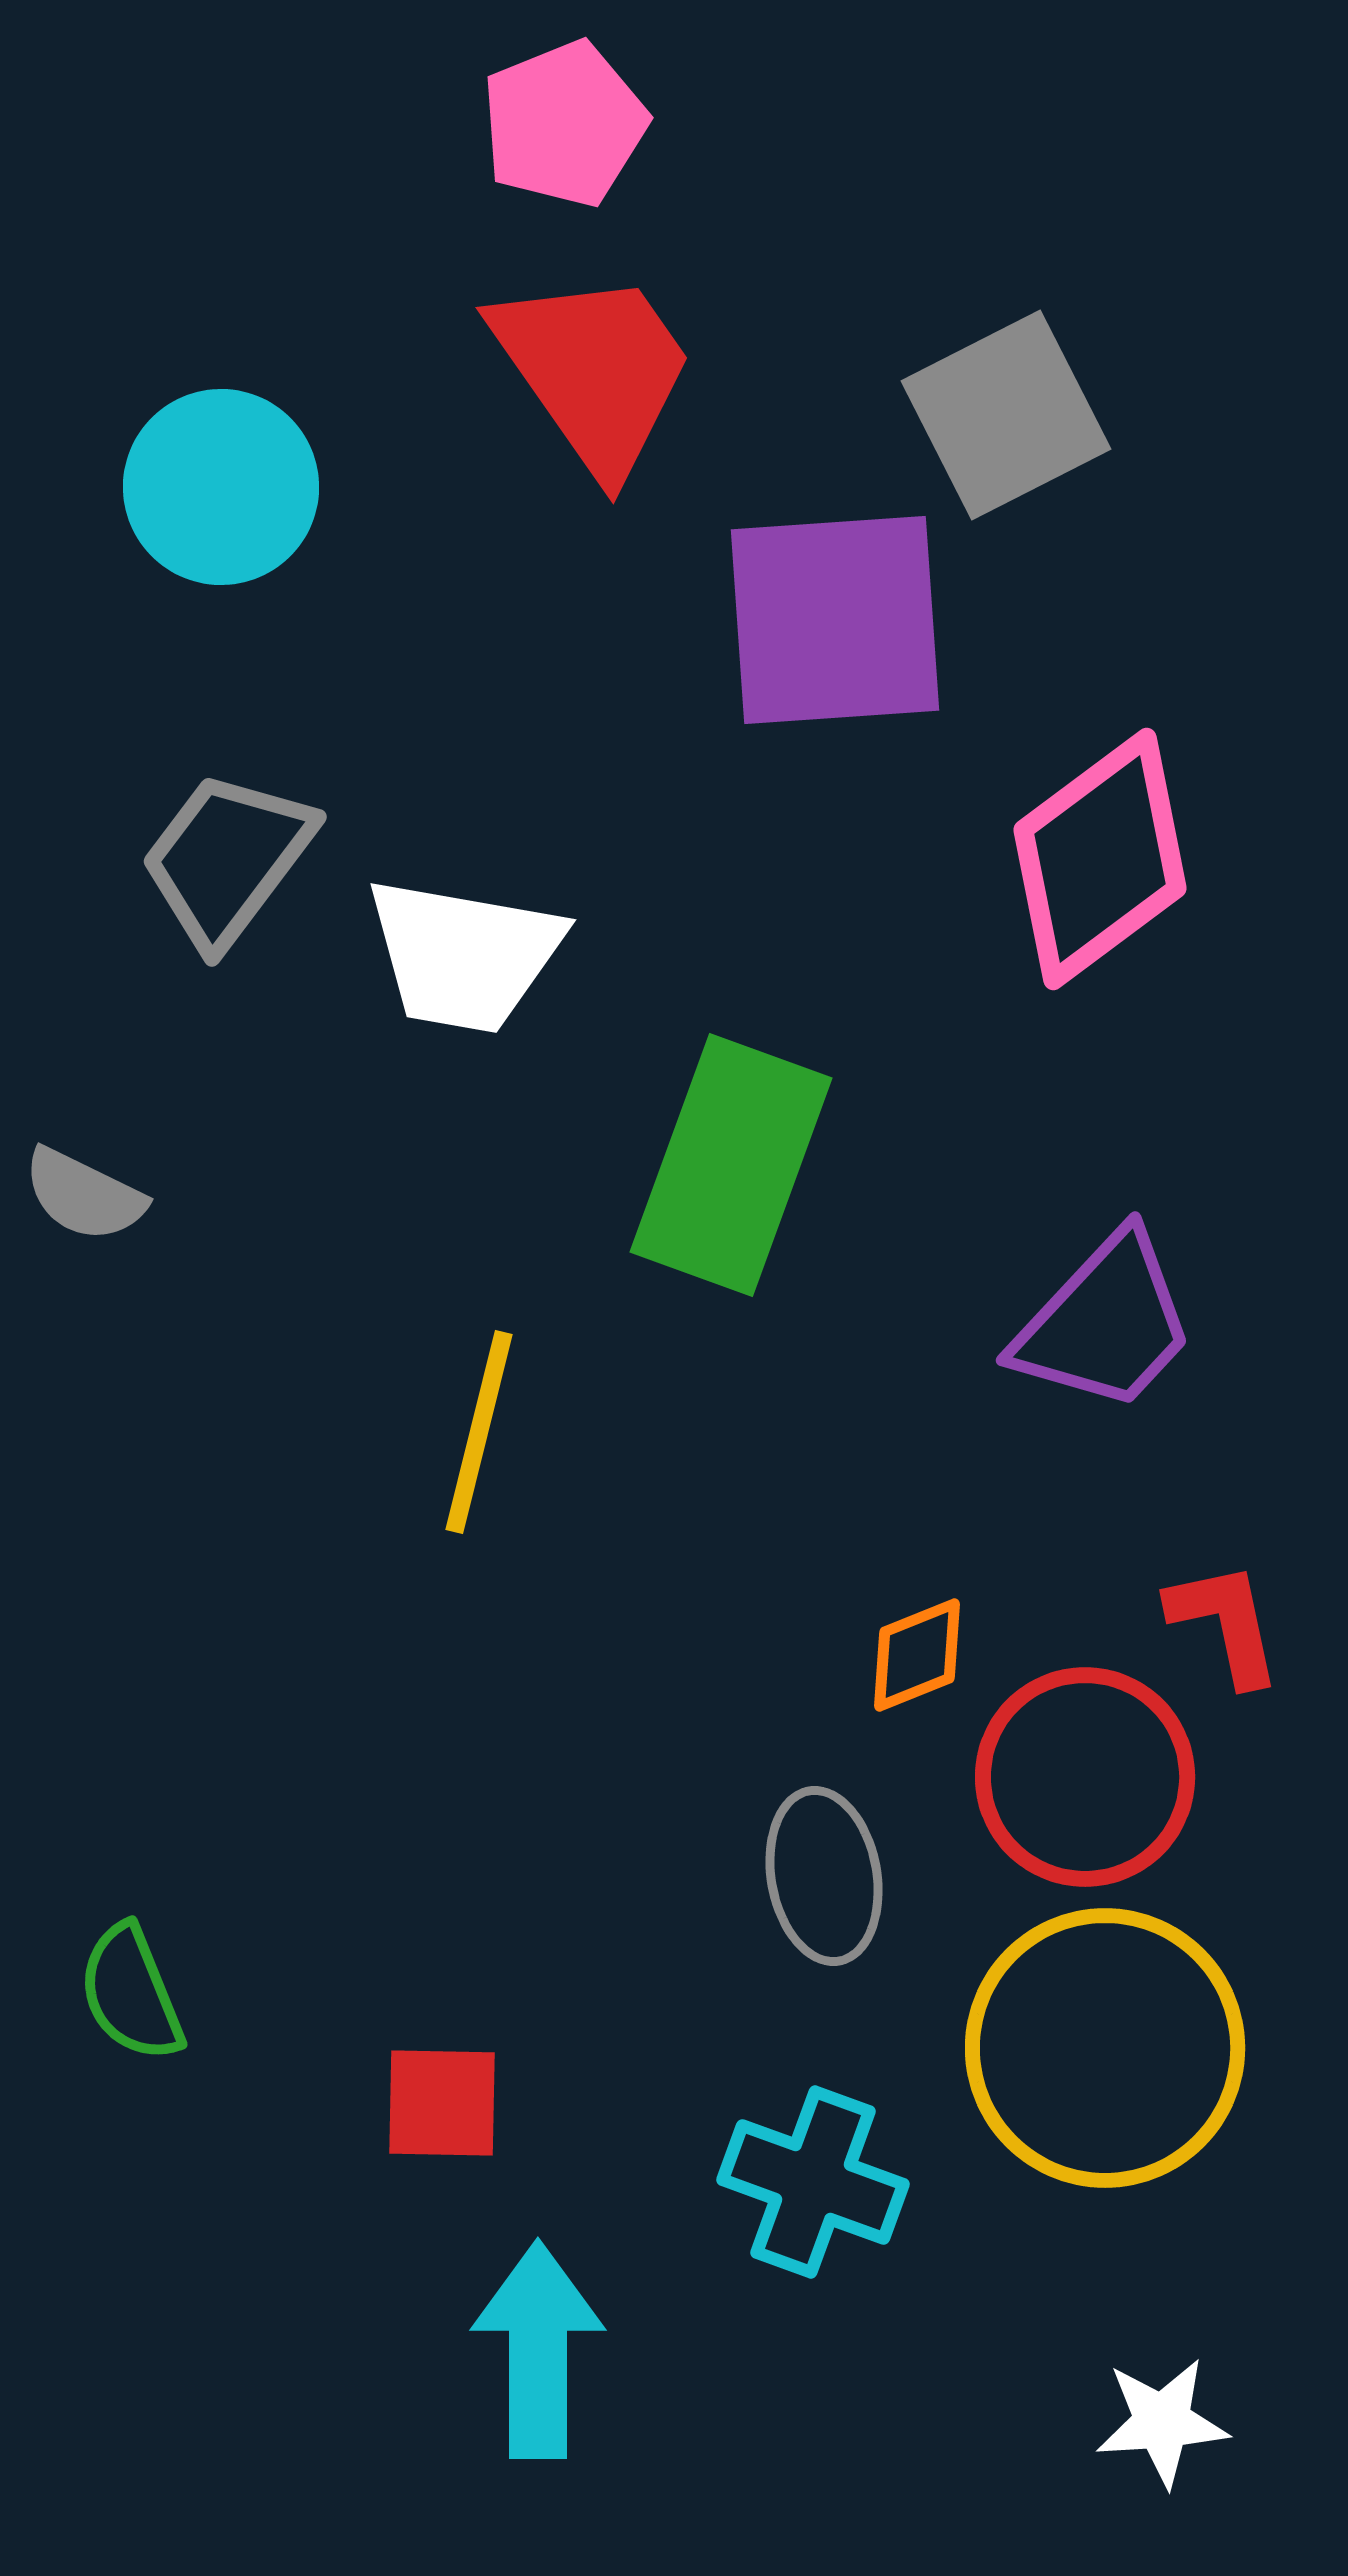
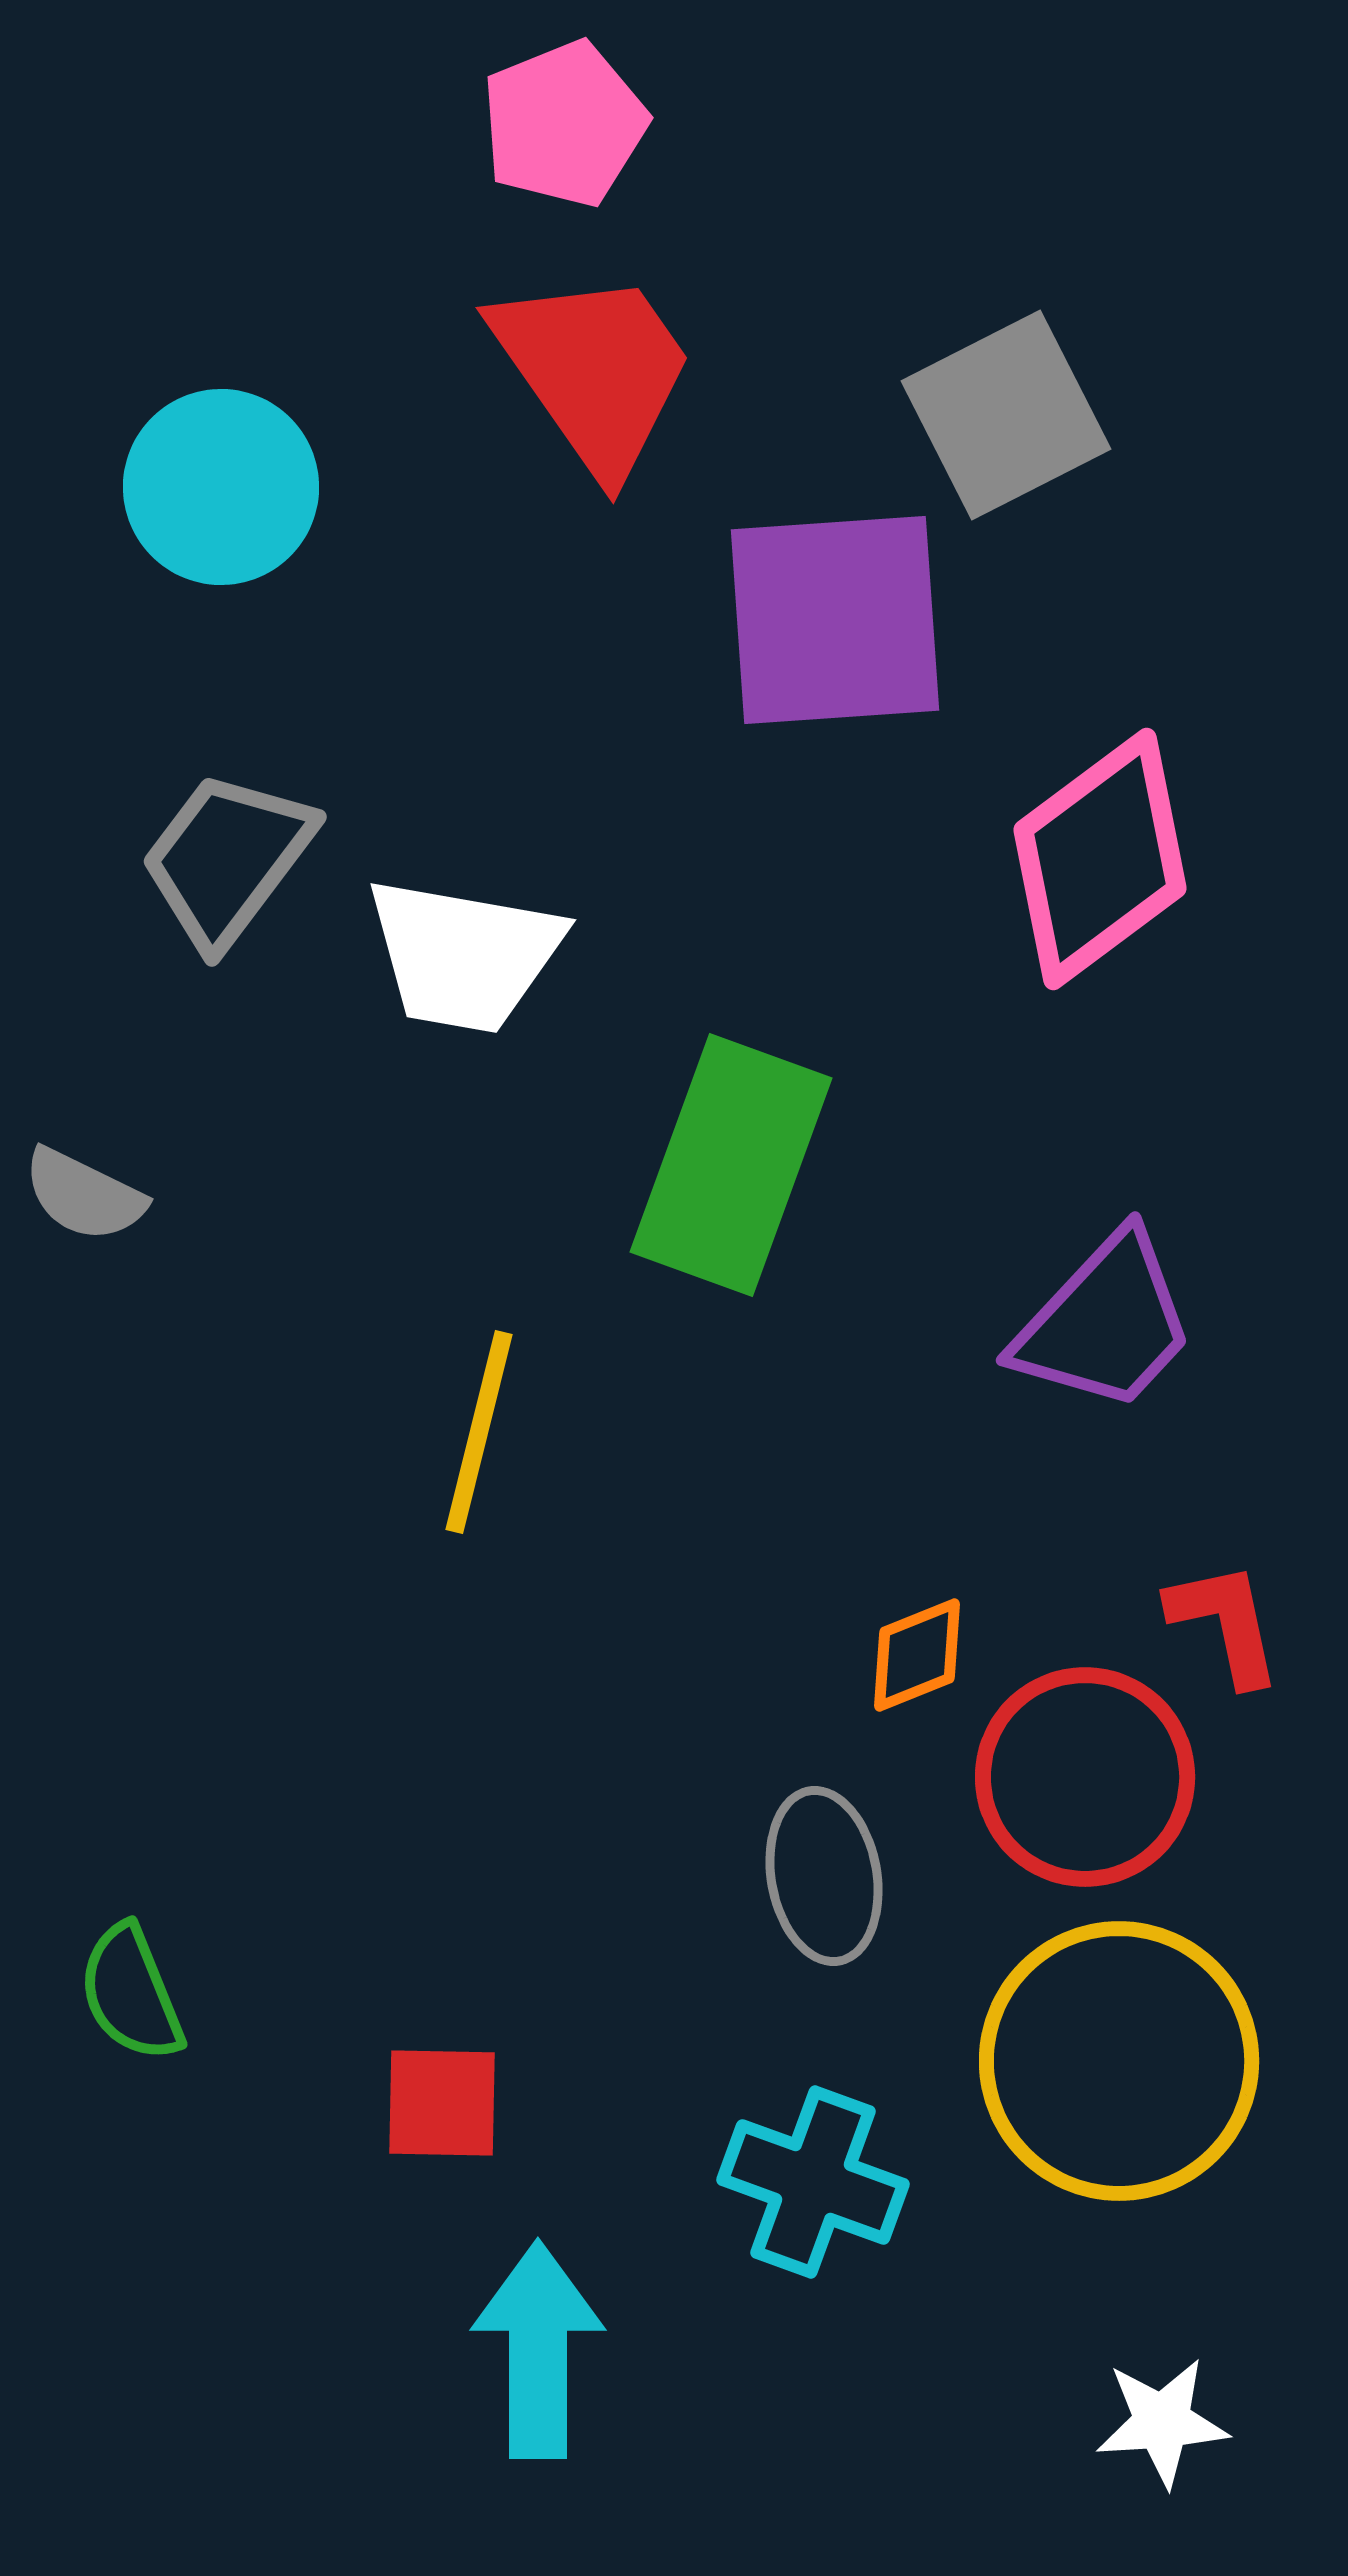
yellow circle: moved 14 px right, 13 px down
